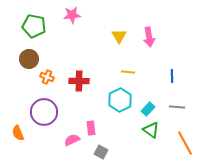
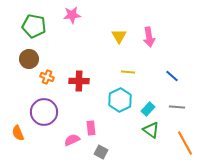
blue line: rotated 48 degrees counterclockwise
